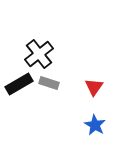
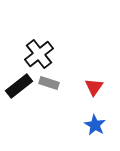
black rectangle: moved 2 px down; rotated 8 degrees counterclockwise
